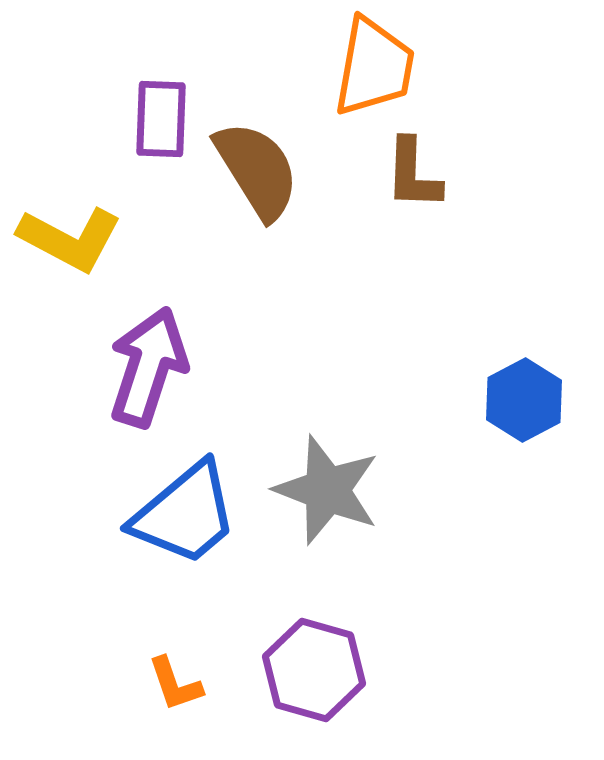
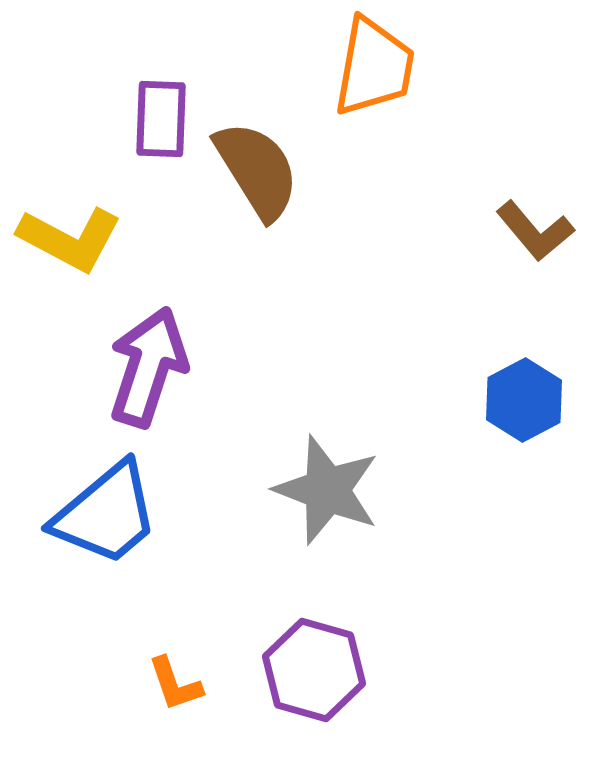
brown L-shape: moved 122 px right, 57 px down; rotated 42 degrees counterclockwise
blue trapezoid: moved 79 px left
